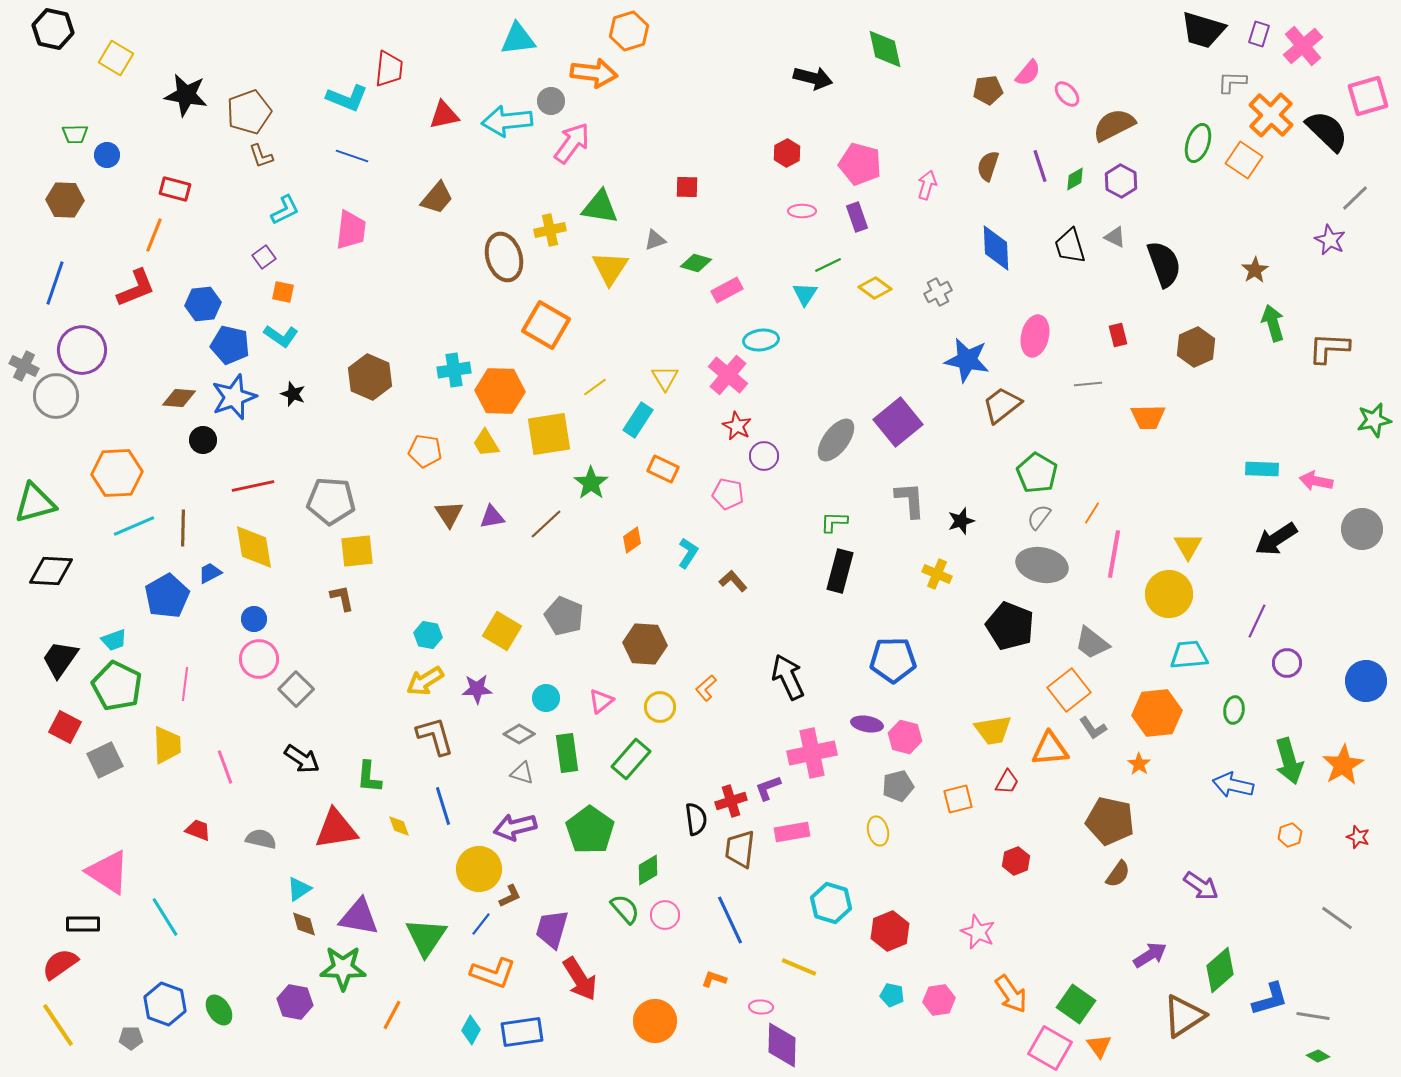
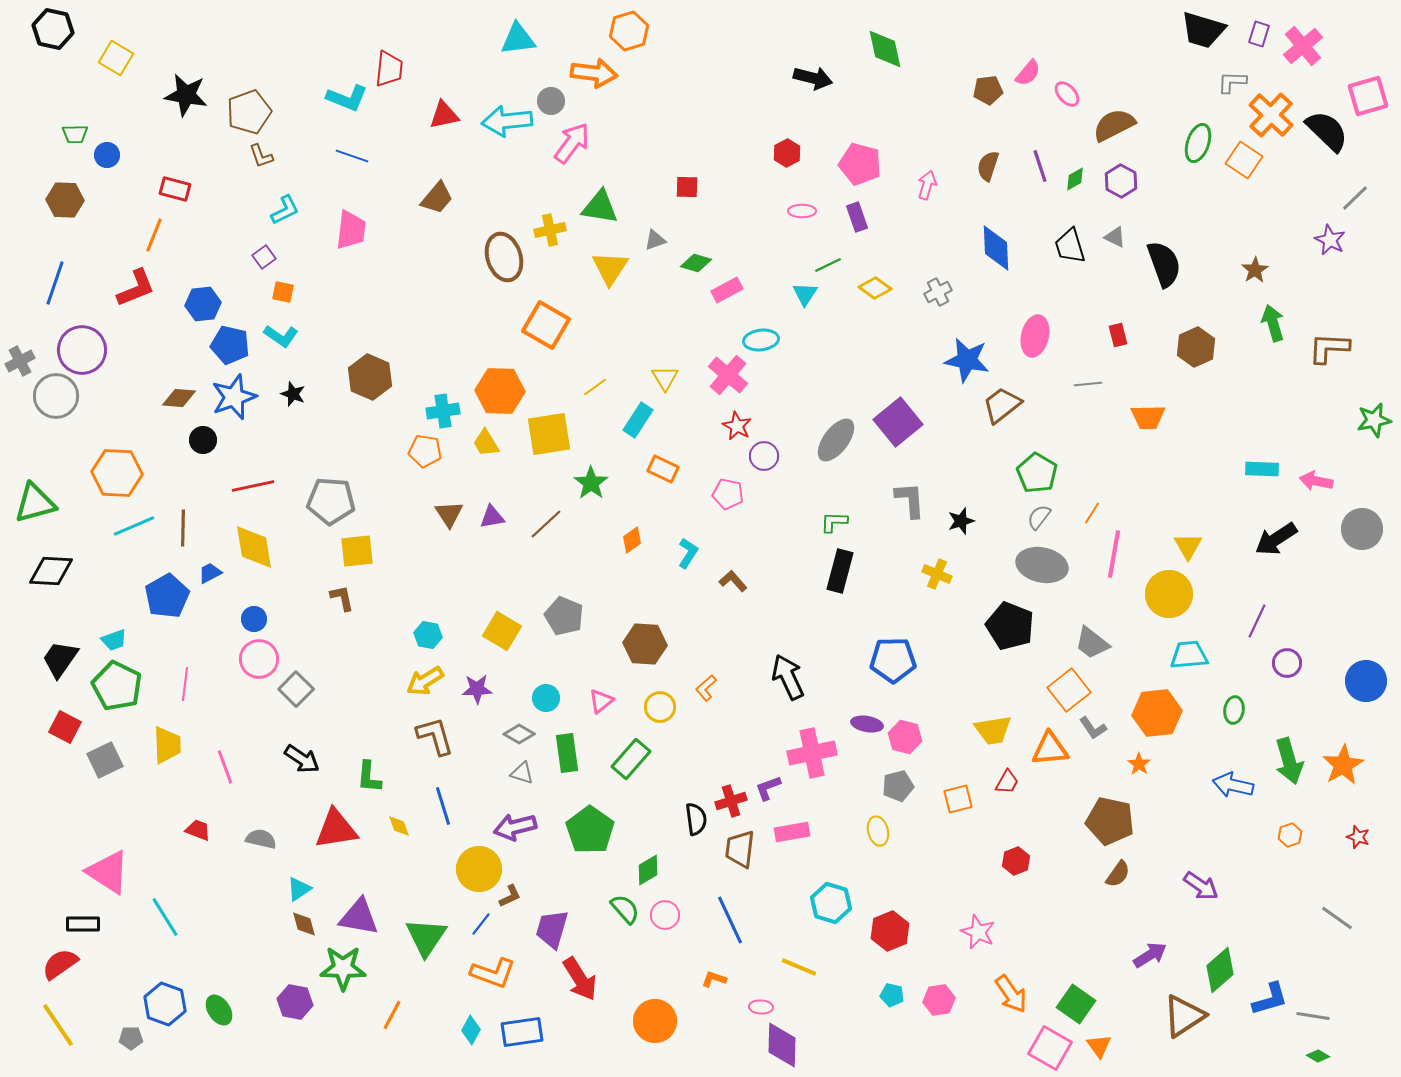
gray cross at (24, 366): moved 4 px left, 5 px up; rotated 36 degrees clockwise
cyan cross at (454, 370): moved 11 px left, 41 px down
orange hexagon at (117, 473): rotated 6 degrees clockwise
